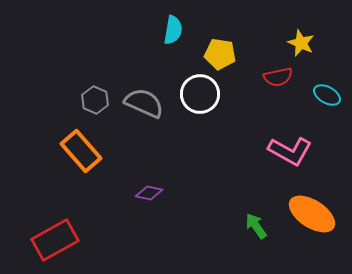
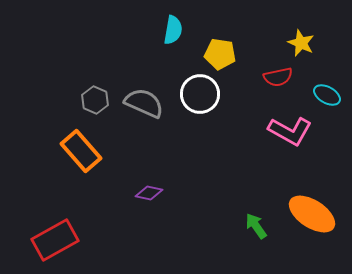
pink L-shape: moved 20 px up
